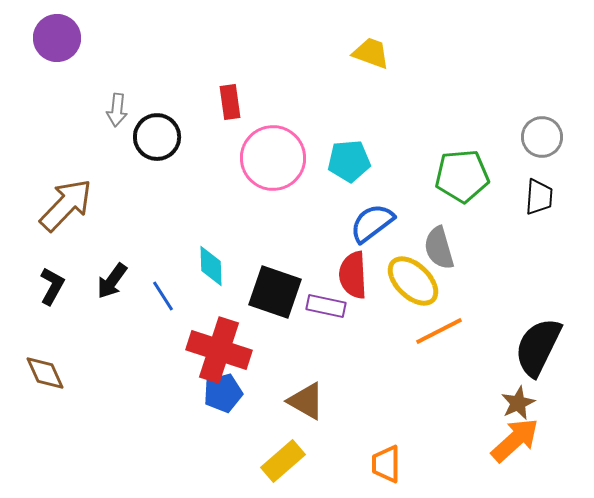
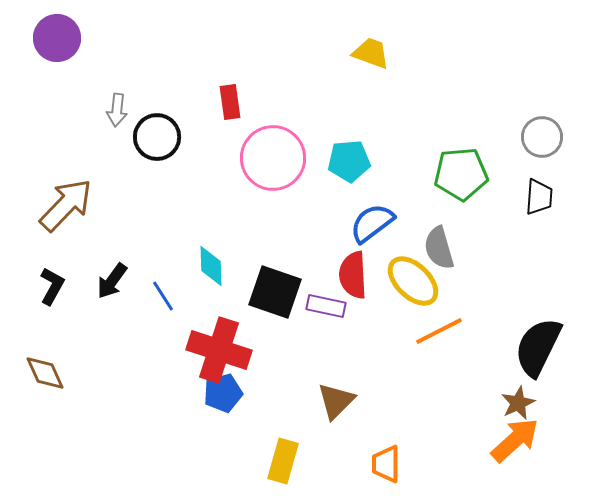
green pentagon: moved 1 px left, 2 px up
brown triangle: moved 30 px right; rotated 45 degrees clockwise
yellow rectangle: rotated 33 degrees counterclockwise
